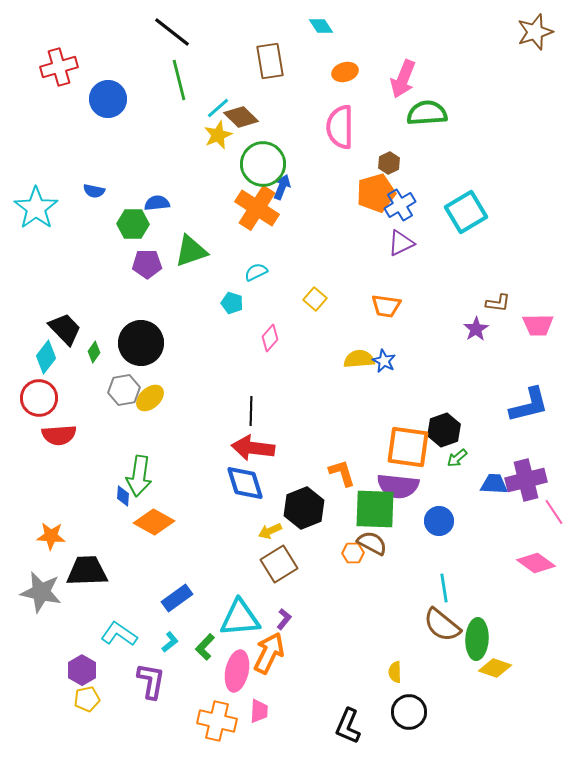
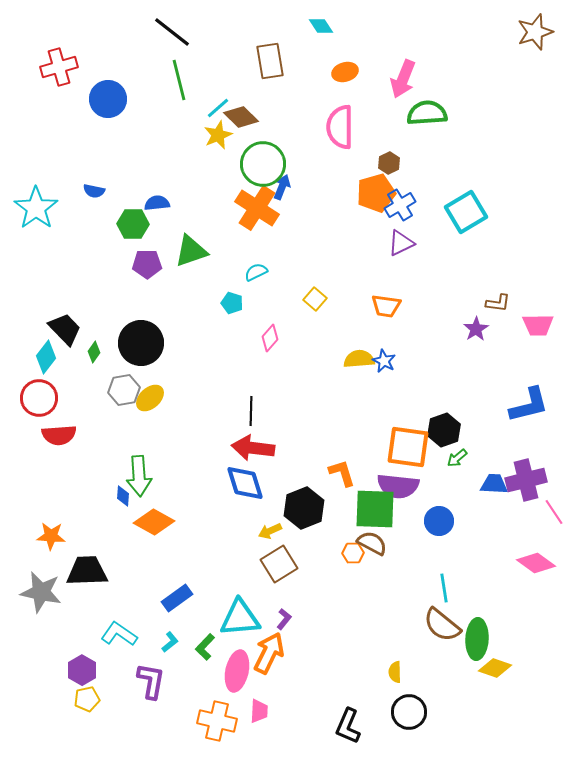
green arrow at (139, 476): rotated 12 degrees counterclockwise
